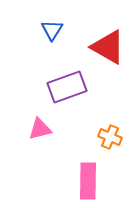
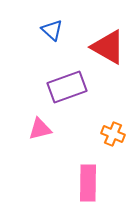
blue triangle: rotated 20 degrees counterclockwise
orange cross: moved 3 px right, 3 px up
pink rectangle: moved 2 px down
